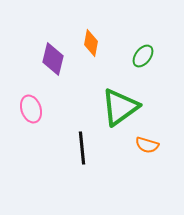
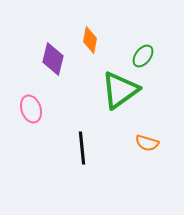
orange diamond: moved 1 px left, 3 px up
green triangle: moved 17 px up
orange semicircle: moved 2 px up
